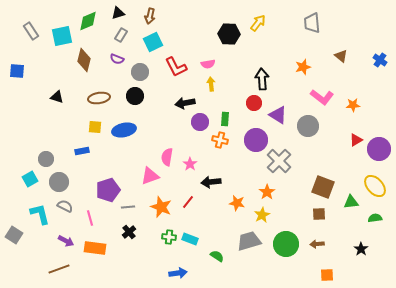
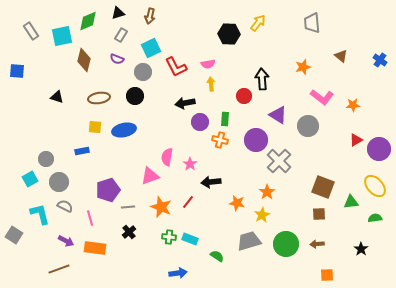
cyan square at (153, 42): moved 2 px left, 6 px down
gray circle at (140, 72): moved 3 px right
red circle at (254, 103): moved 10 px left, 7 px up
